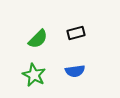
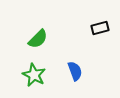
black rectangle: moved 24 px right, 5 px up
blue semicircle: rotated 102 degrees counterclockwise
